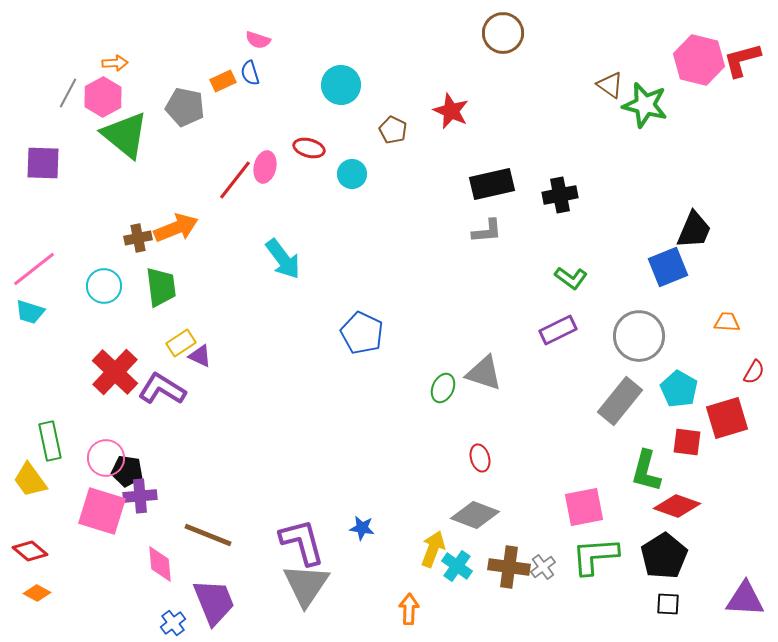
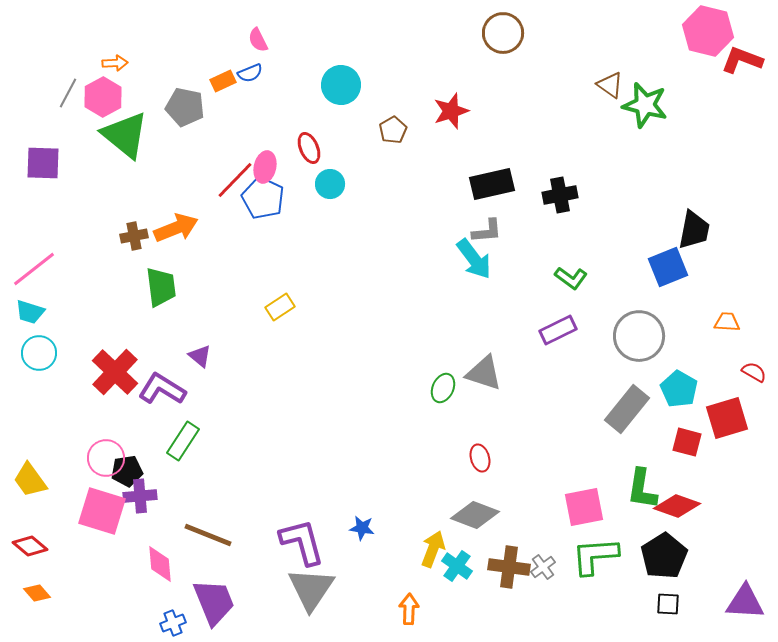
pink semicircle at (258, 40): rotated 45 degrees clockwise
pink hexagon at (699, 60): moved 9 px right, 29 px up
red L-shape at (742, 60): rotated 36 degrees clockwise
blue semicircle at (250, 73): rotated 95 degrees counterclockwise
red star at (451, 111): rotated 30 degrees clockwise
brown pentagon at (393, 130): rotated 16 degrees clockwise
red ellipse at (309, 148): rotated 52 degrees clockwise
cyan circle at (352, 174): moved 22 px left, 10 px down
red line at (235, 180): rotated 6 degrees clockwise
black trapezoid at (694, 230): rotated 12 degrees counterclockwise
brown cross at (138, 238): moved 4 px left, 2 px up
cyan arrow at (283, 259): moved 191 px right
cyan circle at (104, 286): moved 65 px left, 67 px down
blue pentagon at (362, 333): moved 99 px left, 135 px up
yellow rectangle at (181, 343): moved 99 px right, 36 px up
purple triangle at (200, 356): rotated 15 degrees clockwise
red semicircle at (754, 372): rotated 90 degrees counterclockwise
gray rectangle at (620, 401): moved 7 px right, 8 px down
green rectangle at (50, 441): moved 133 px right; rotated 45 degrees clockwise
red square at (687, 442): rotated 8 degrees clockwise
black pentagon at (127, 471): rotated 16 degrees counterclockwise
green L-shape at (646, 471): moved 4 px left, 18 px down; rotated 6 degrees counterclockwise
red diamond at (30, 551): moved 5 px up
gray triangle at (306, 585): moved 5 px right, 4 px down
orange diamond at (37, 593): rotated 20 degrees clockwise
purple triangle at (745, 599): moved 3 px down
blue cross at (173, 623): rotated 15 degrees clockwise
